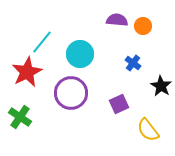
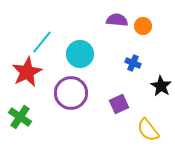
blue cross: rotated 14 degrees counterclockwise
